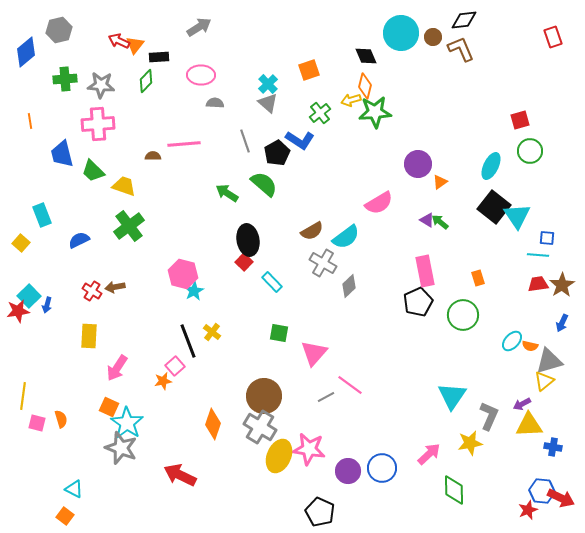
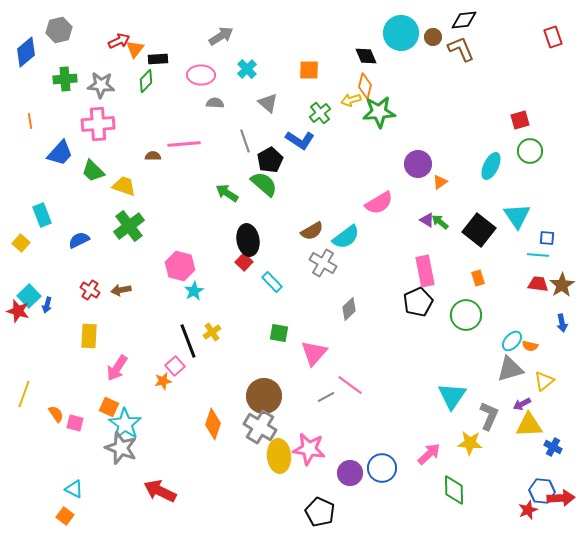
gray arrow at (199, 27): moved 22 px right, 9 px down
red arrow at (119, 41): rotated 130 degrees clockwise
orange triangle at (135, 45): moved 4 px down
black rectangle at (159, 57): moved 1 px left, 2 px down
orange square at (309, 70): rotated 20 degrees clockwise
cyan cross at (268, 84): moved 21 px left, 15 px up
green star at (375, 112): moved 4 px right
black pentagon at (277, 153): moved 7 px left, 7 px down
blue trapezoid at (62, 154): moved 2 px left, 1 px up; rotated 124 degrees counterclockwise
black square at (494, 207): moved 15 px left, 23 px down
pink hexagon at (183, 274): moved 3 px left, 8 px up
red trapezoid at (538, 284): rotated 15 degrees clockwise
gray diamond at (349, 286): moved 23 px down
brown arrow at (115, 287): moved 6 px right, 3 px down
red cross at (92, 291): moved 2 px left, 1 px up
red star at (18, 311): rotated 25 degrees clockwise
green circle at (463, 315): moved 3 px right
blue arrow at (562, 323): rotated 36 degrees counterclockwise
yellow cross at (212, 332): rotated 18 degrees clockwise
gray triangle at (549, 361): moved 39 px left, 8 px down
yellow line at (23, 396): moved 1 px right, 2 px up; rotated 12 degrees clockwise
orange semicircle at (61, 419): moved 5 px left, 5 px up; rotated 18 degrees counterclockwise
pink square at (37, 423): moved 38 px right
cyan star at (127, 423): moved 2 px left, 1 px down
yellow star at (470, 443): rotated 15 degrees clockwise
blue cross at (553, 447): rotated 18 degrees clockwise
yellow ellipse at (279, 456): rotated 28 degrees counterclockwise
purple circle at (348, 471): moved 2 px right, 2 px down
red arrow at (180, 475): moved 20 px left, 16 px down
red arrow at (561, 498): rotated 28 degrees counterclockwise
